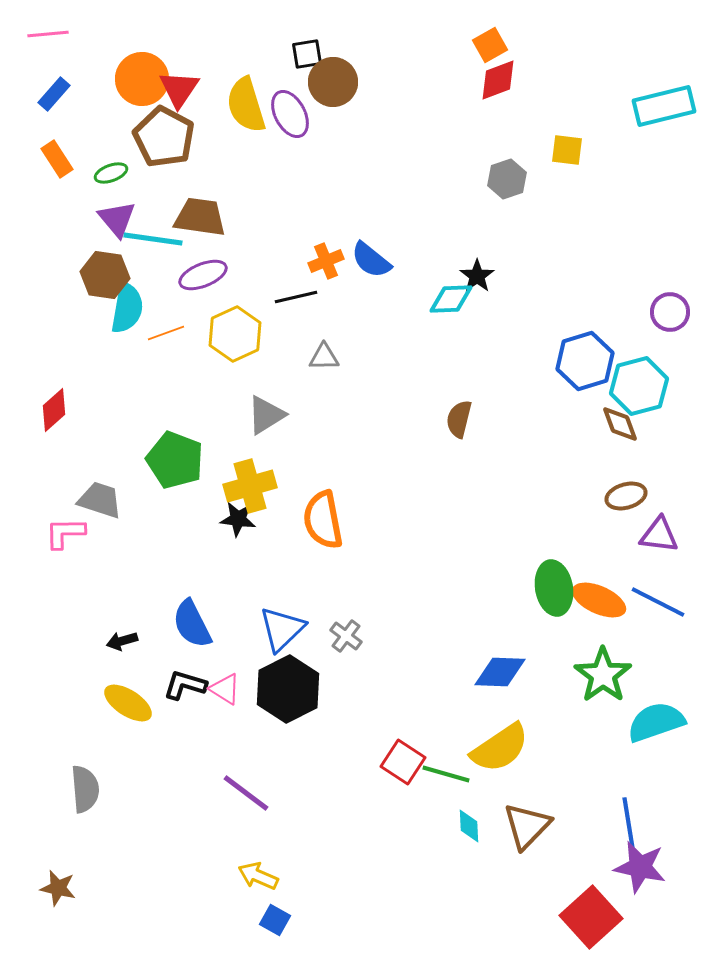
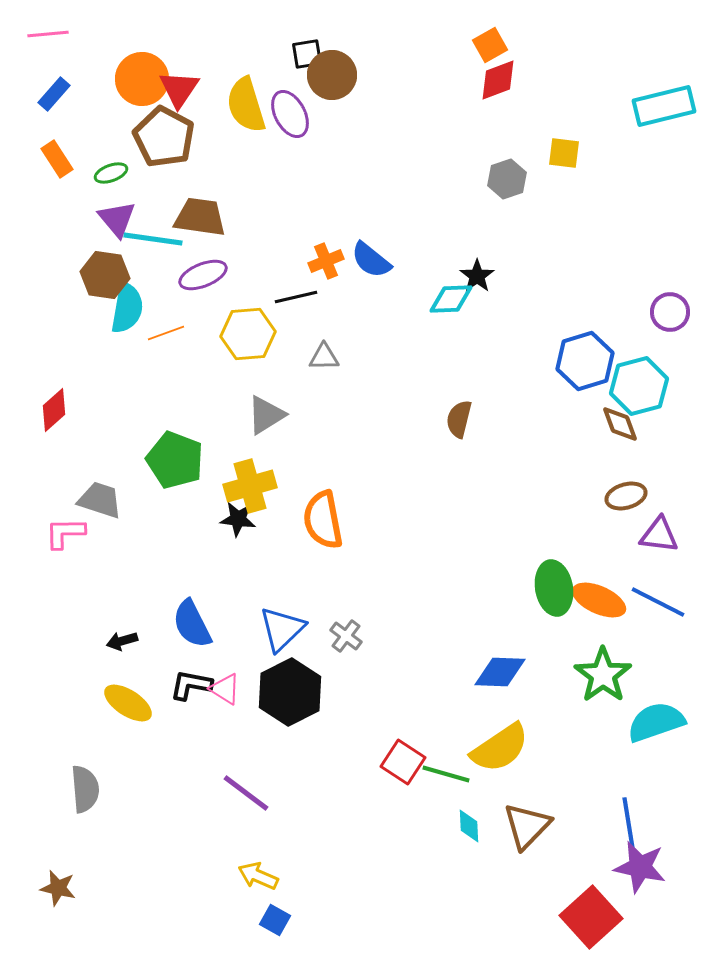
brown circle at (333, 82): moved 1 px left, 7 px up
yellow square at (567, 150): moved 3 px left, 3 px down
yellow hexagon at (235, 334): moved 13 px right; rotated 20 degrees clockwise
black L-shape at (185, 685): moved 6 px right; rotated 6 degrees counterclockwise
black hexagon at (288, 689): moved 2 px right, 3 px down
